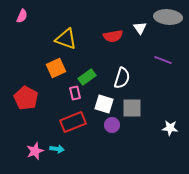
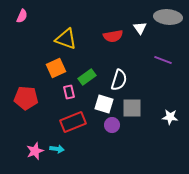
white semicircle: moved 3 px left, 2 px down
pink rectangle: moved 6 px left, 1 px up
red pentagon: rotated 25 degrees counterclockwise
white star: moved 11 px up
